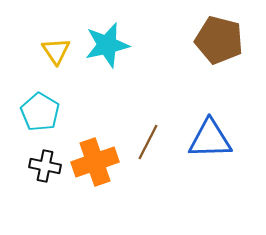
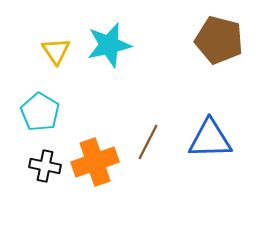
cyan star: moved 2 px right
